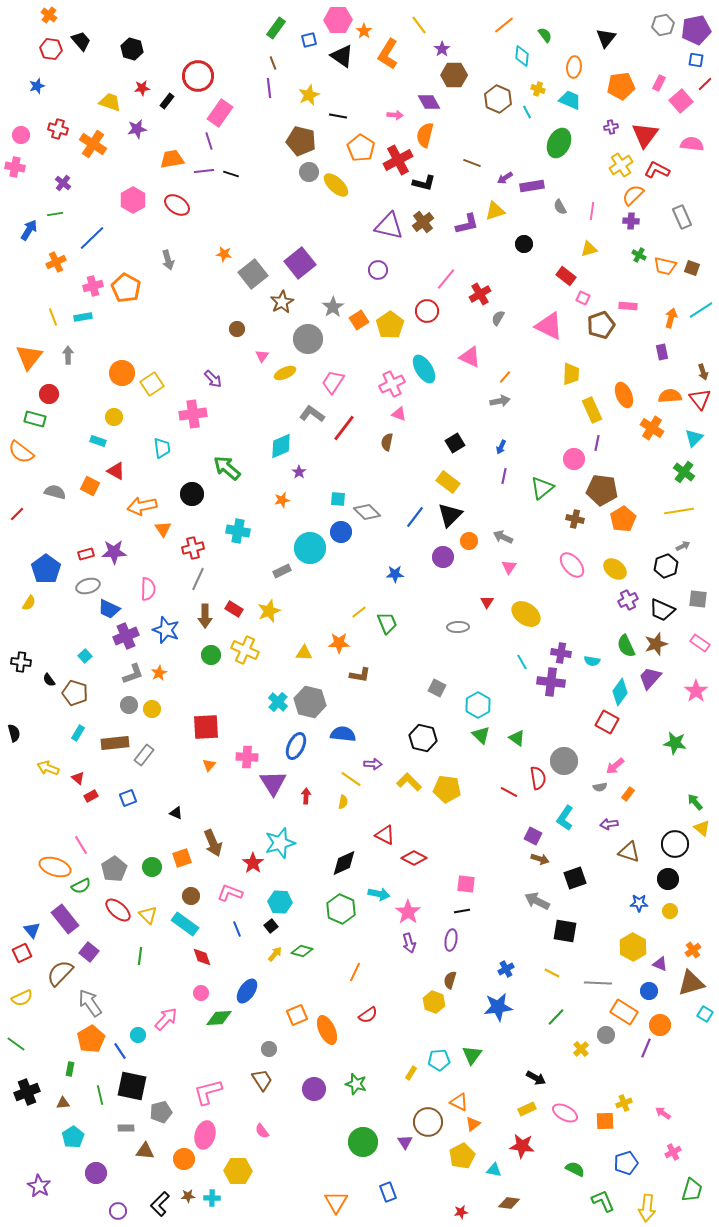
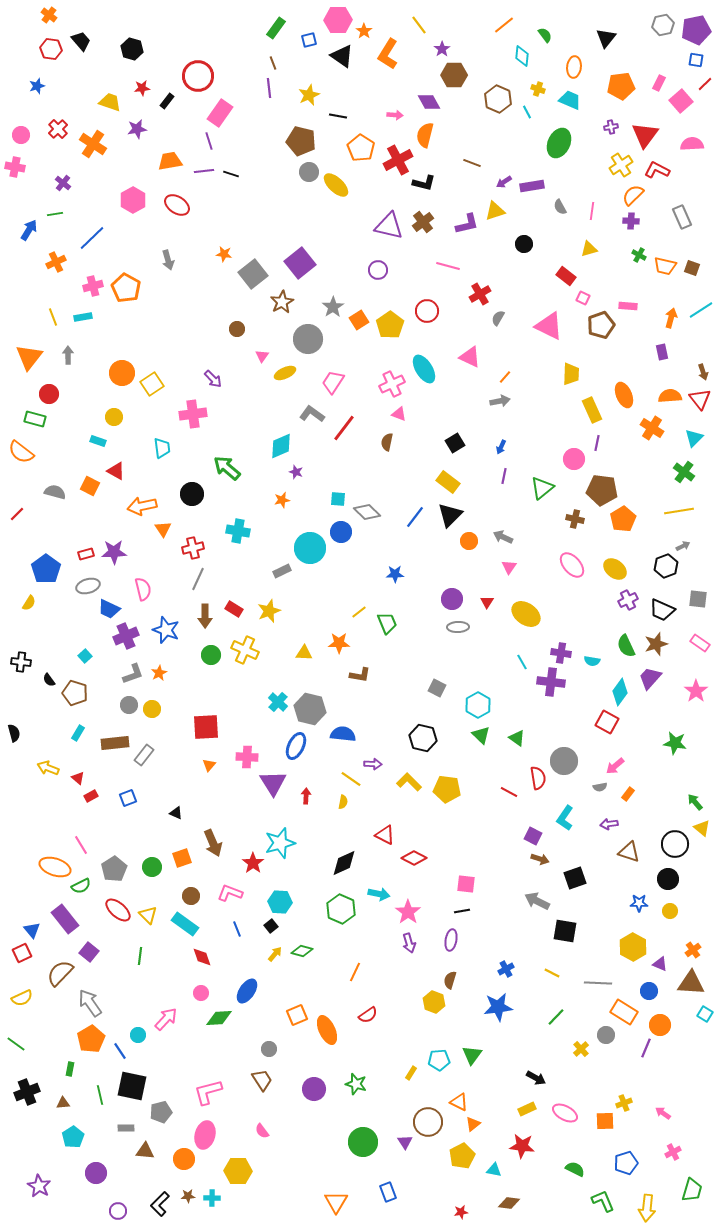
red cross at (58, 129): rotated 30 degrees clockwise
pink semicircle at (692, 144): rotated 10 degrees counterclockwise
orange trapezoid at (172, 159): moved 2 px left, 2 px down
purple arrow at (505, 178): moved 1 px left, 4 px down
pink line at (446, 279): moved 2 px right, 13 px up; rotated 65 degrees clockwise
purple star at (299, 472): moved 3 px left; rotated 16 degrees counterclockwise
purple circle at (443, 557): moved 9 px right, 42 px down
pink semicircle at (148, 589): moved 5 px left; rotated 15 degrees counterclockwise
gray hexagon at (310, 702): moved 7 px down
brown triangle at (691, 983): rotated 20 degrees clockwise
